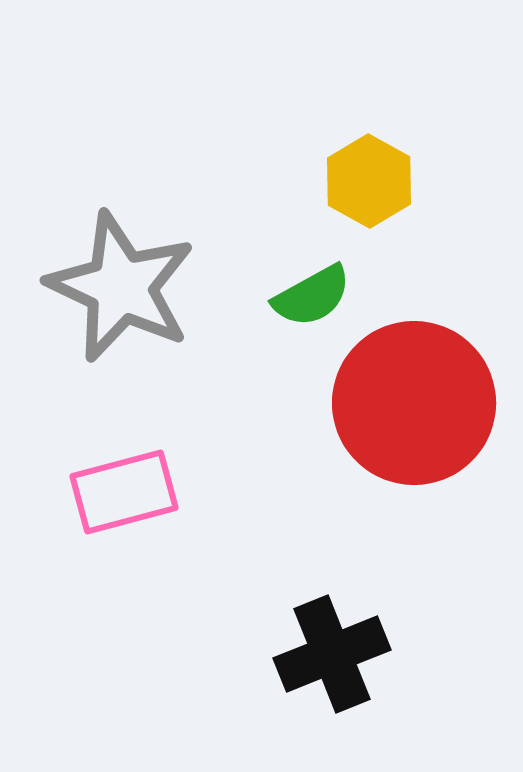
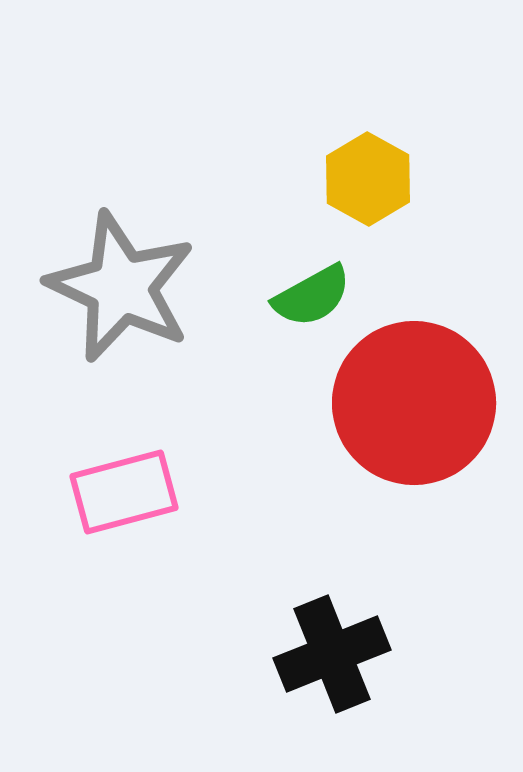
yellow hexagon: moved 1 px left, 2 px up
